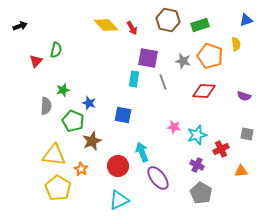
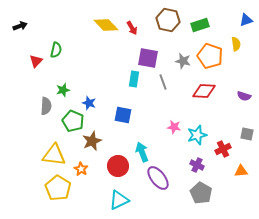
red cross: moved 2 px right
